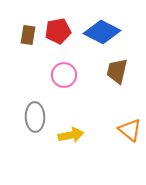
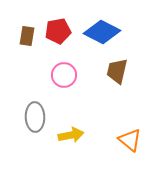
brown rectangle: moved 1 px left, 1 px down
orange triangle: moved 10 px down
